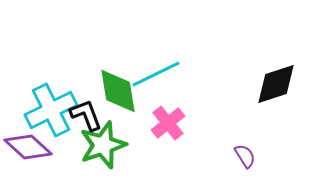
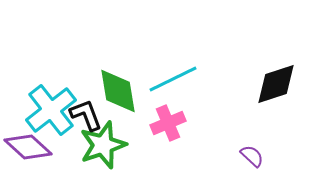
cyan line: moved 17 px right, 5 px down
cyan cross: rotated 12 degrees counterclockwise
pink cross: rotated 16 degrees clockwise
purple semicircle: moved 7 px right; rotated 15 degrees counterclockwise
